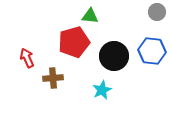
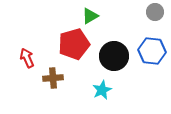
gray circle: moved 2 px left
green triangle: rotated 36 degrees counterclockwise
red pentagon: moved 2 px down
